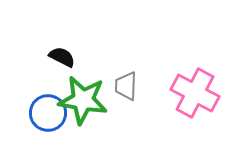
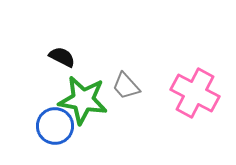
gray trapezoid: rotated 44 degrees counterclockwise
blue circle: moved 7 px right, 13 px down
